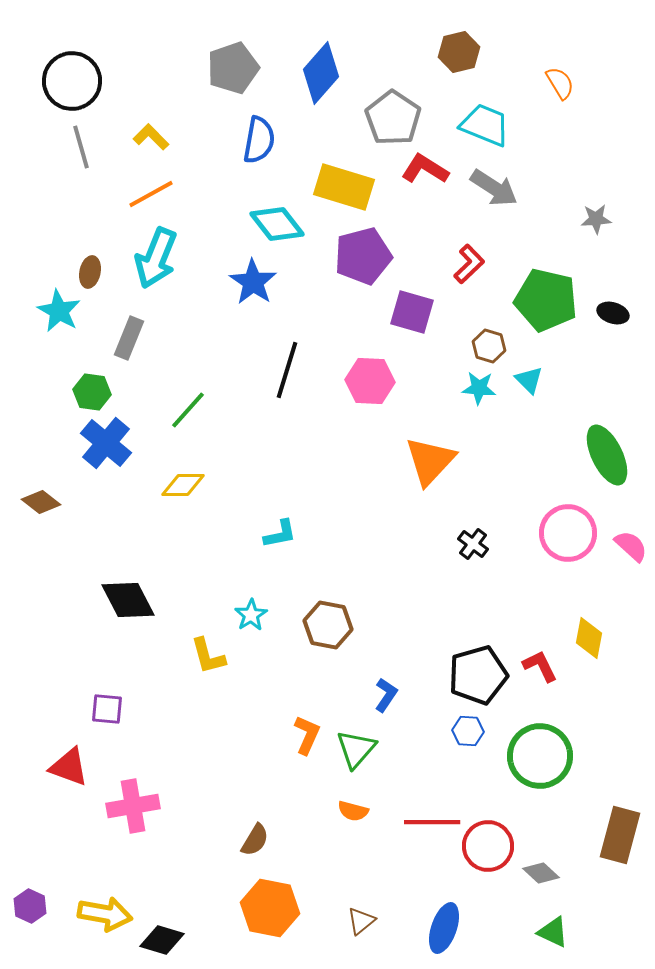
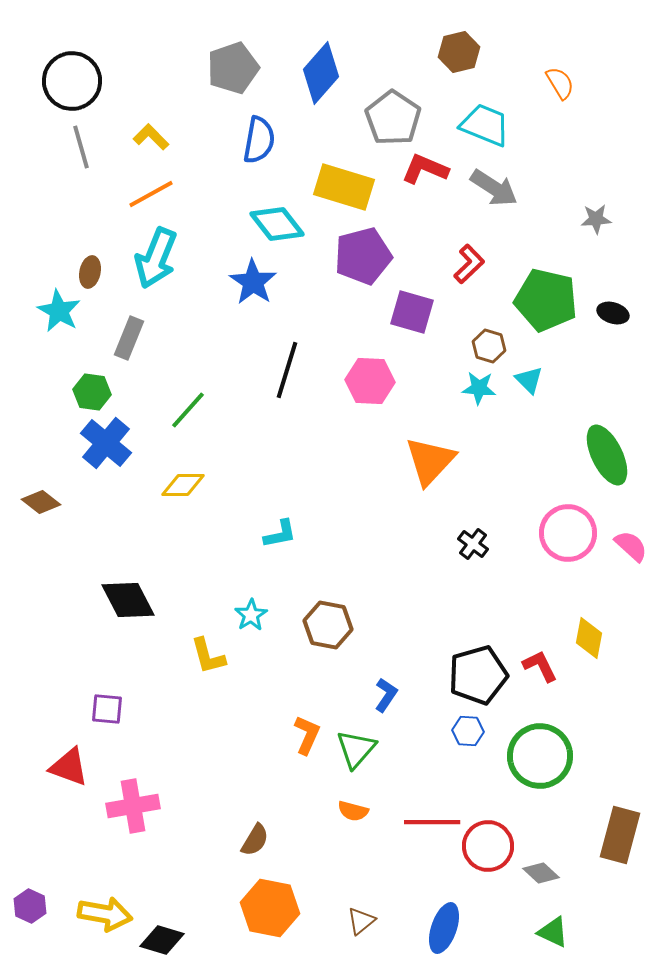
red L-shape at (425, 169): rotated 9 degrees counterclockwise
